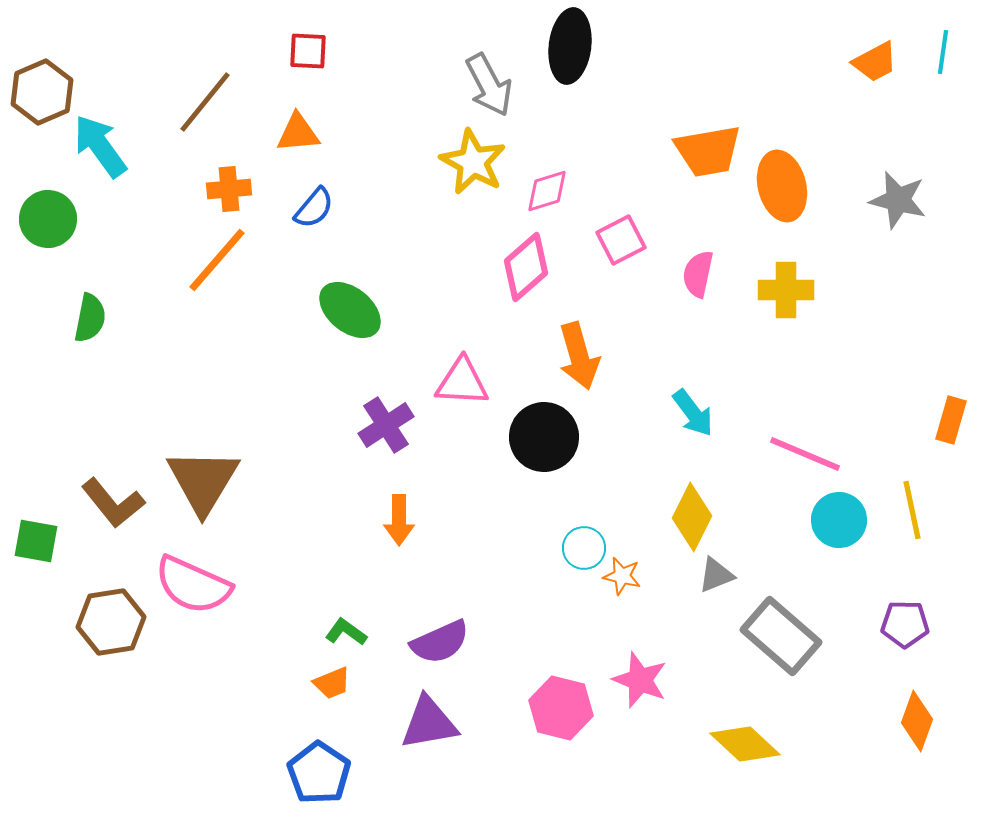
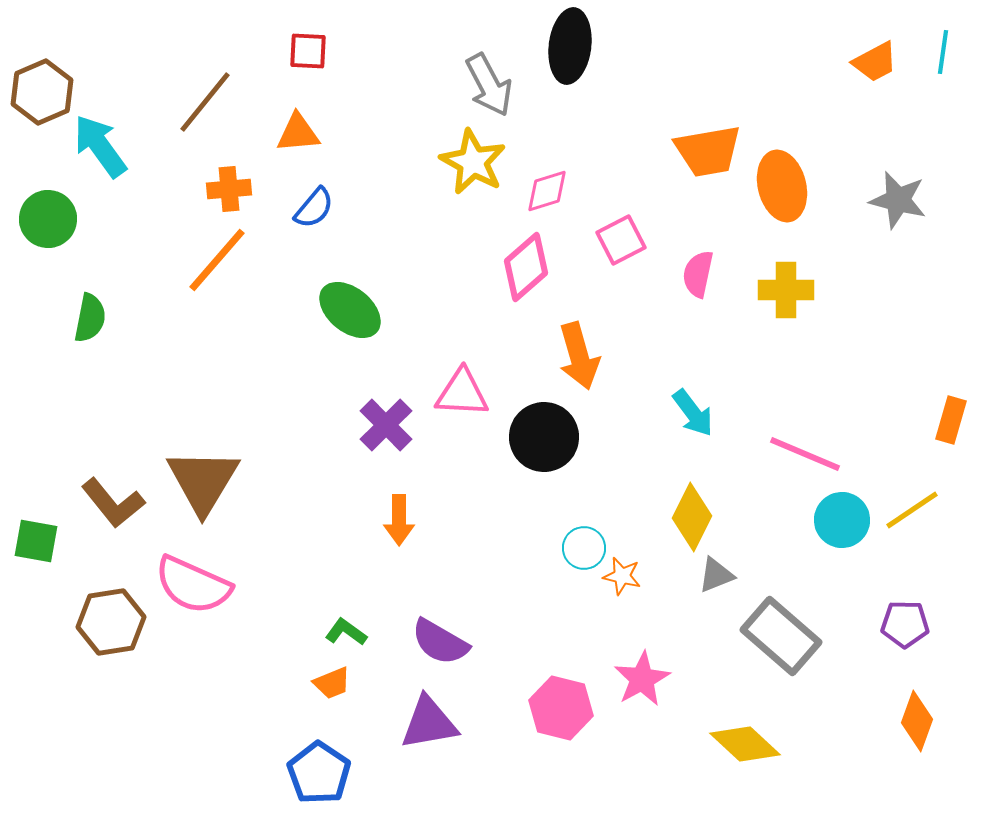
pink triangle at (462, 382): moved 11 px down
purple cross at (386, 425): rotated 12 degrees counterclockwise
yellow line at (912, 510): rotated 68 degrees clockwise
cyan circle at (839, 520): moved 3 px right
purple semicircle at (440, 642): rotated 54 degrees clockwise
pink star at (640, 680): moved 2 px right, 1 px up; rotated 22 degrees clockwise
